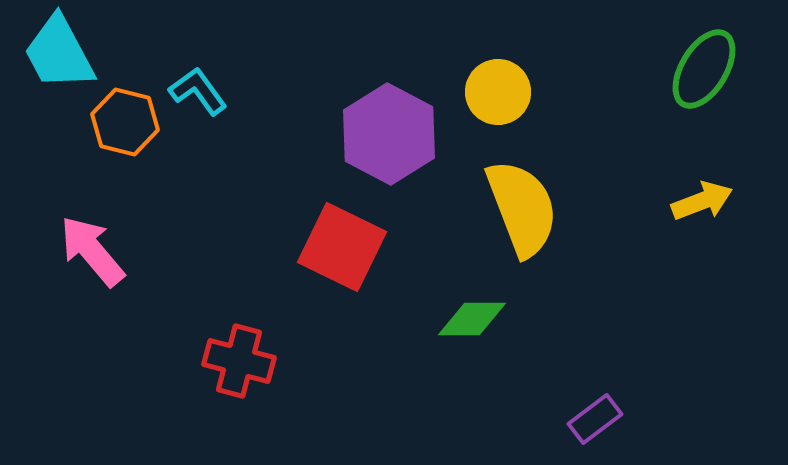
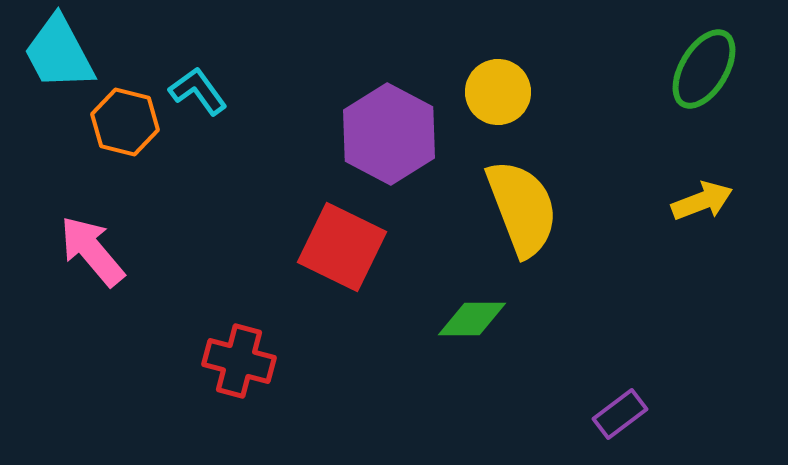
purple rectangle: moved 25 px right, 5 px up
